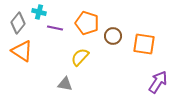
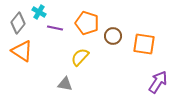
cyan cross: rotated 16 degrees clockwise
